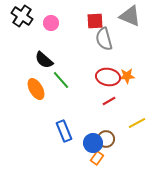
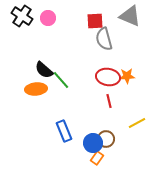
pink circle: moved 3 px left, 5 px up
black semicircle: moved 10 px down
orange ellipse: rotated 65 degrees counterclockwise
red line: rotated 72 degrees counterclockwise
